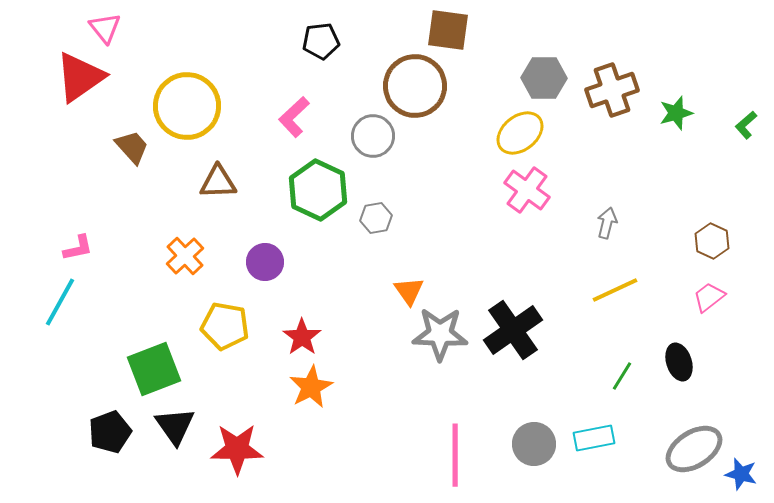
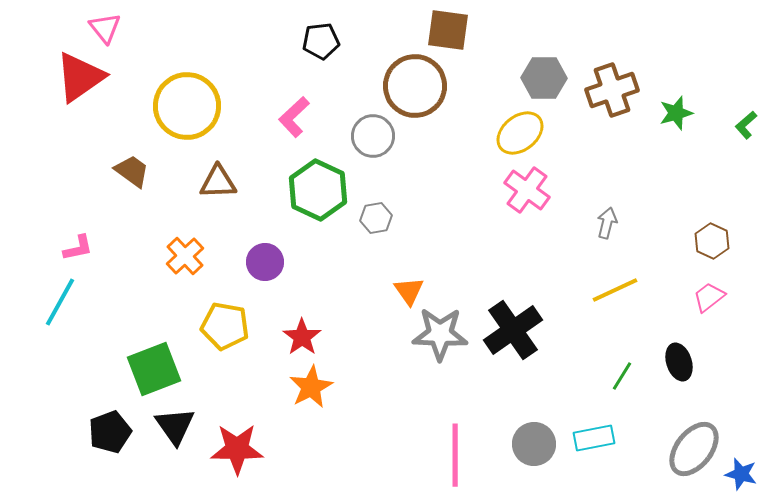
brown trapezoid at (132, 147): moved 24 px down; rotated 12 degrees counterclockwise
gray ellipse at (694, 449): rotated 20 degrees counterclockwise
